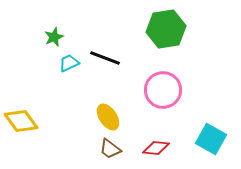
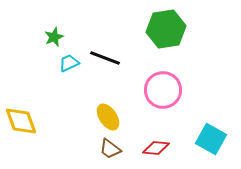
yellow diamond: rotated 16 degrees clockwise
